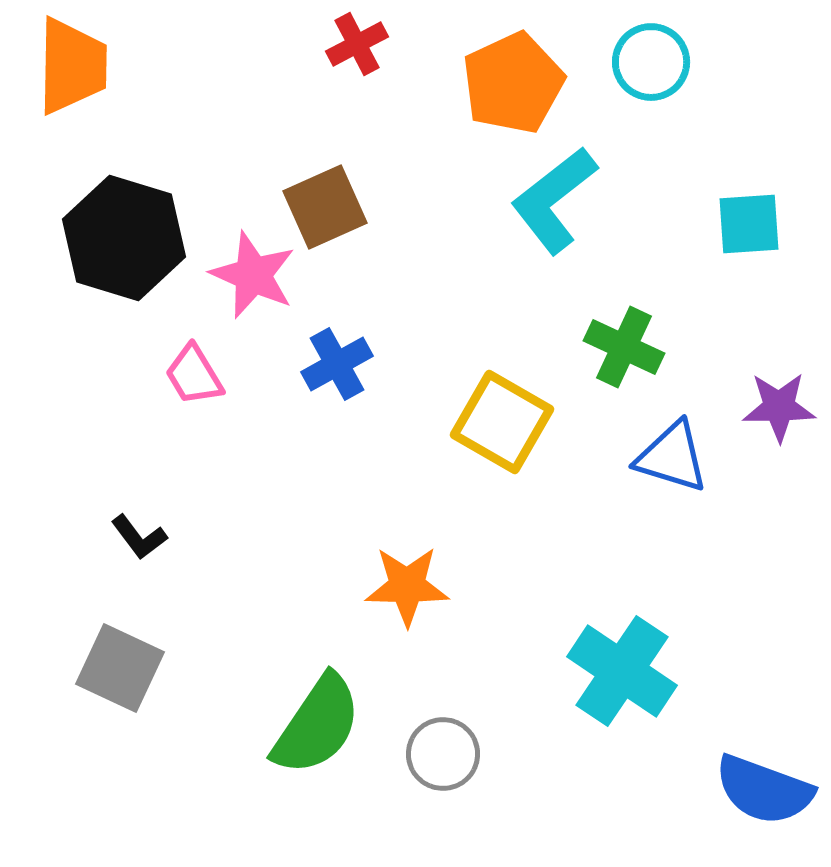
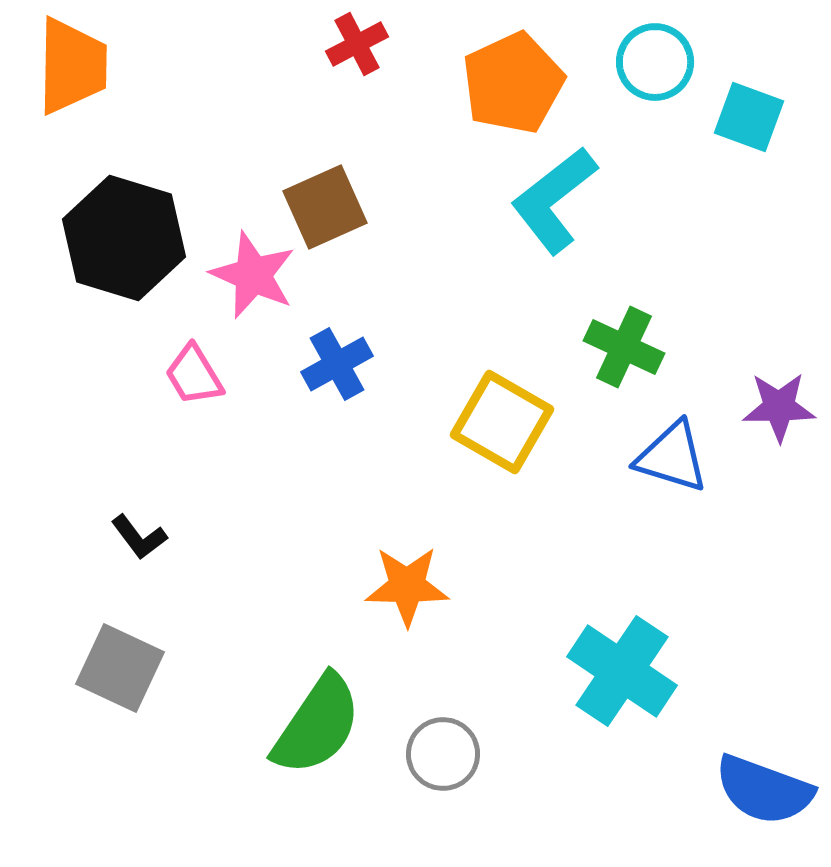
cyan circle: moved 4 px right
cyan square: moved 107 px up; rotated 24 degrees clockwise
